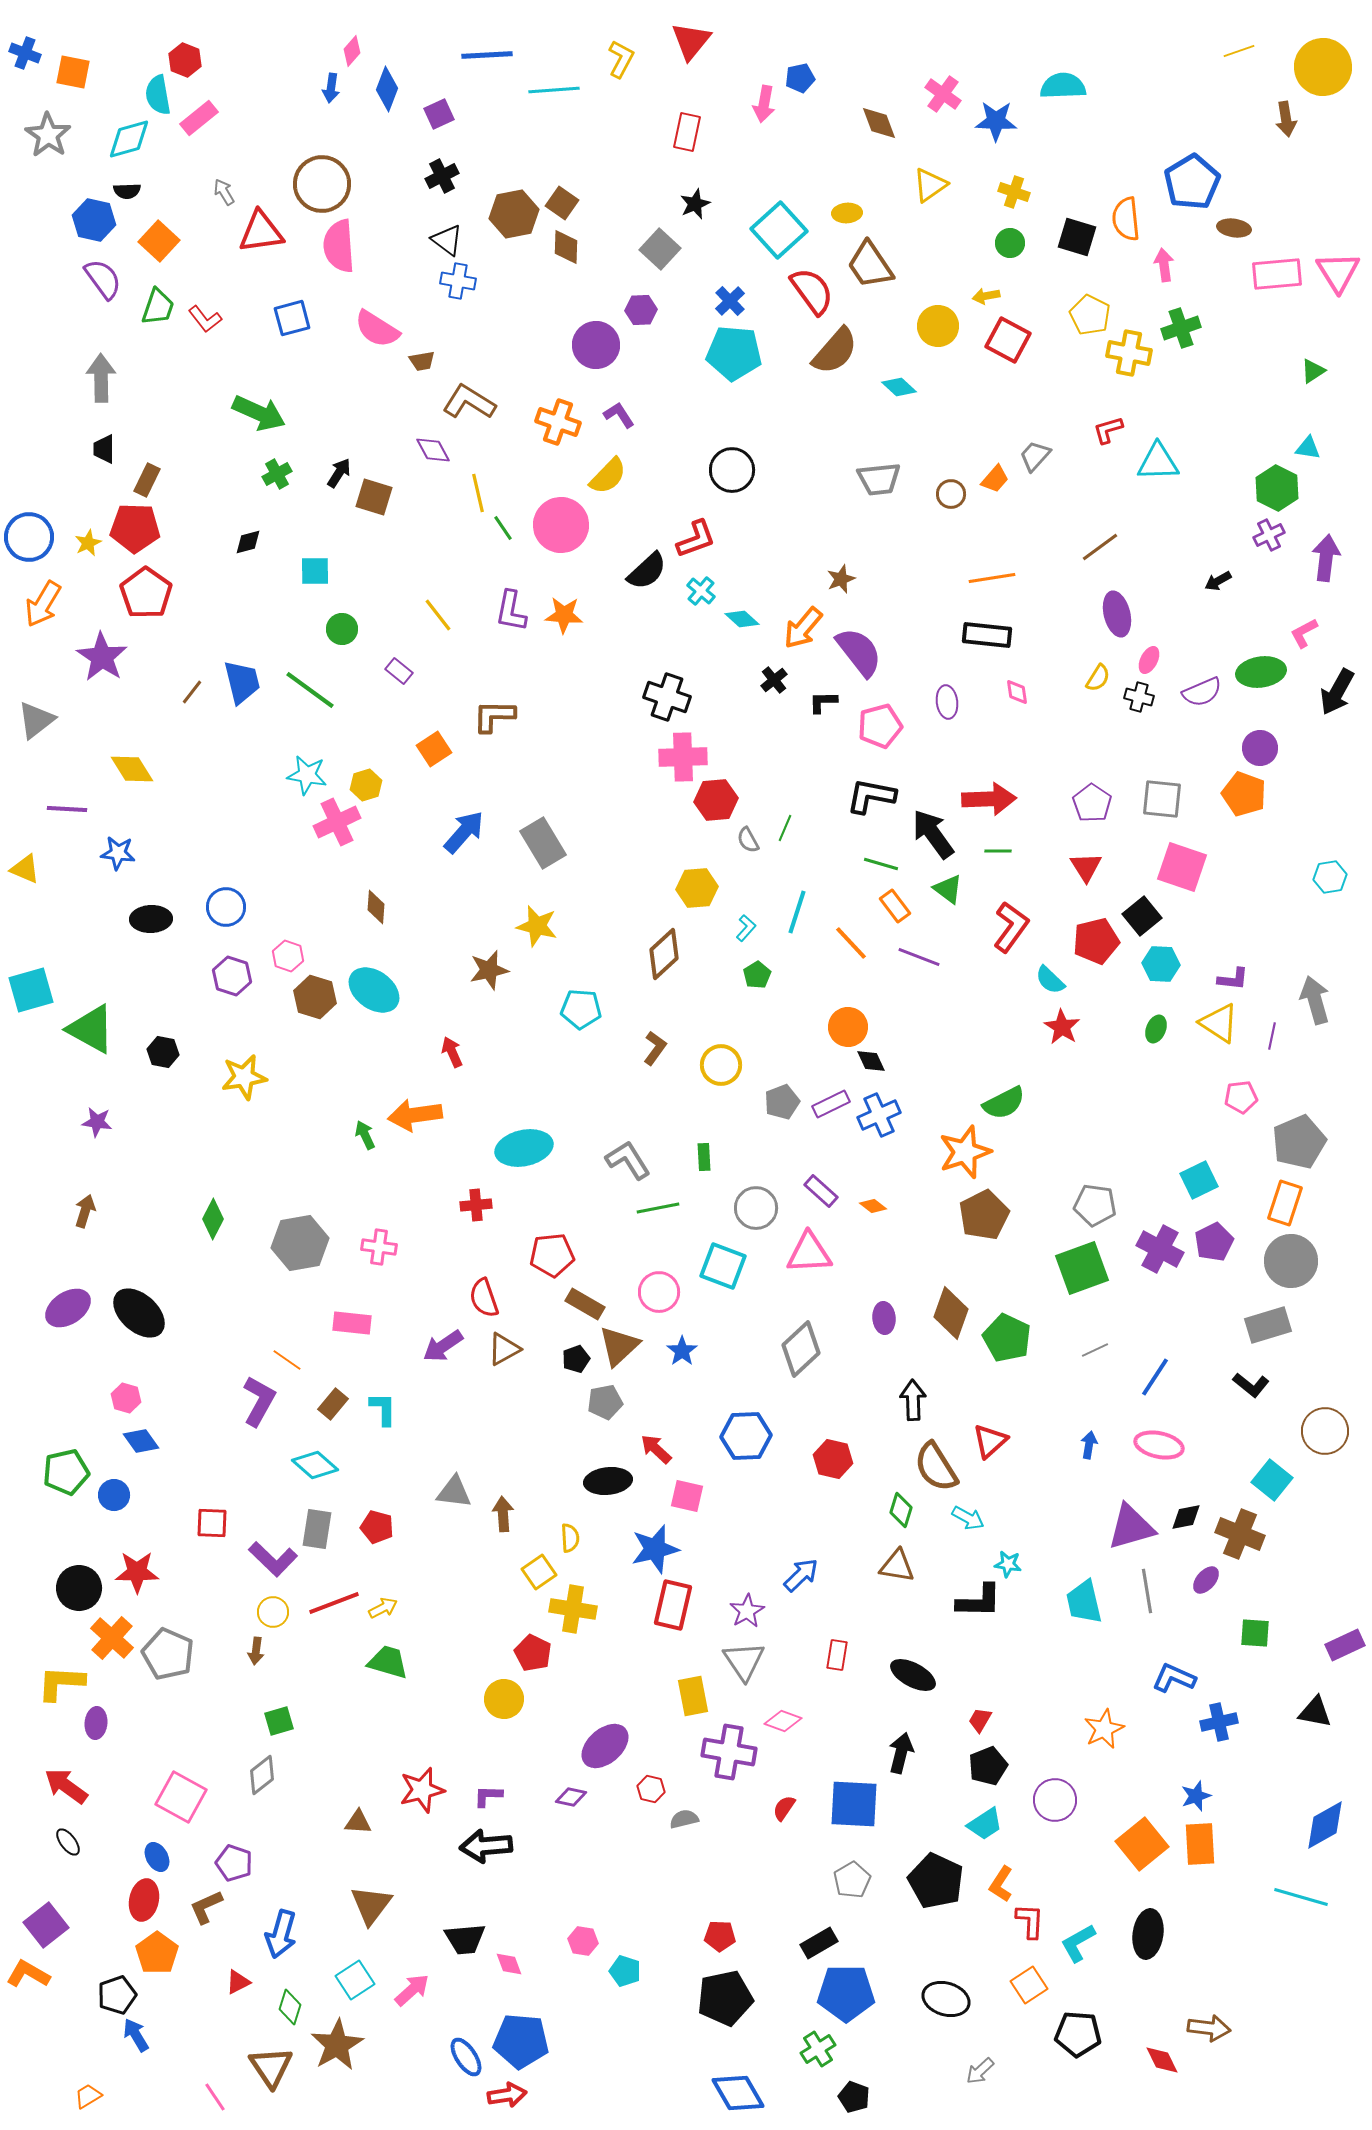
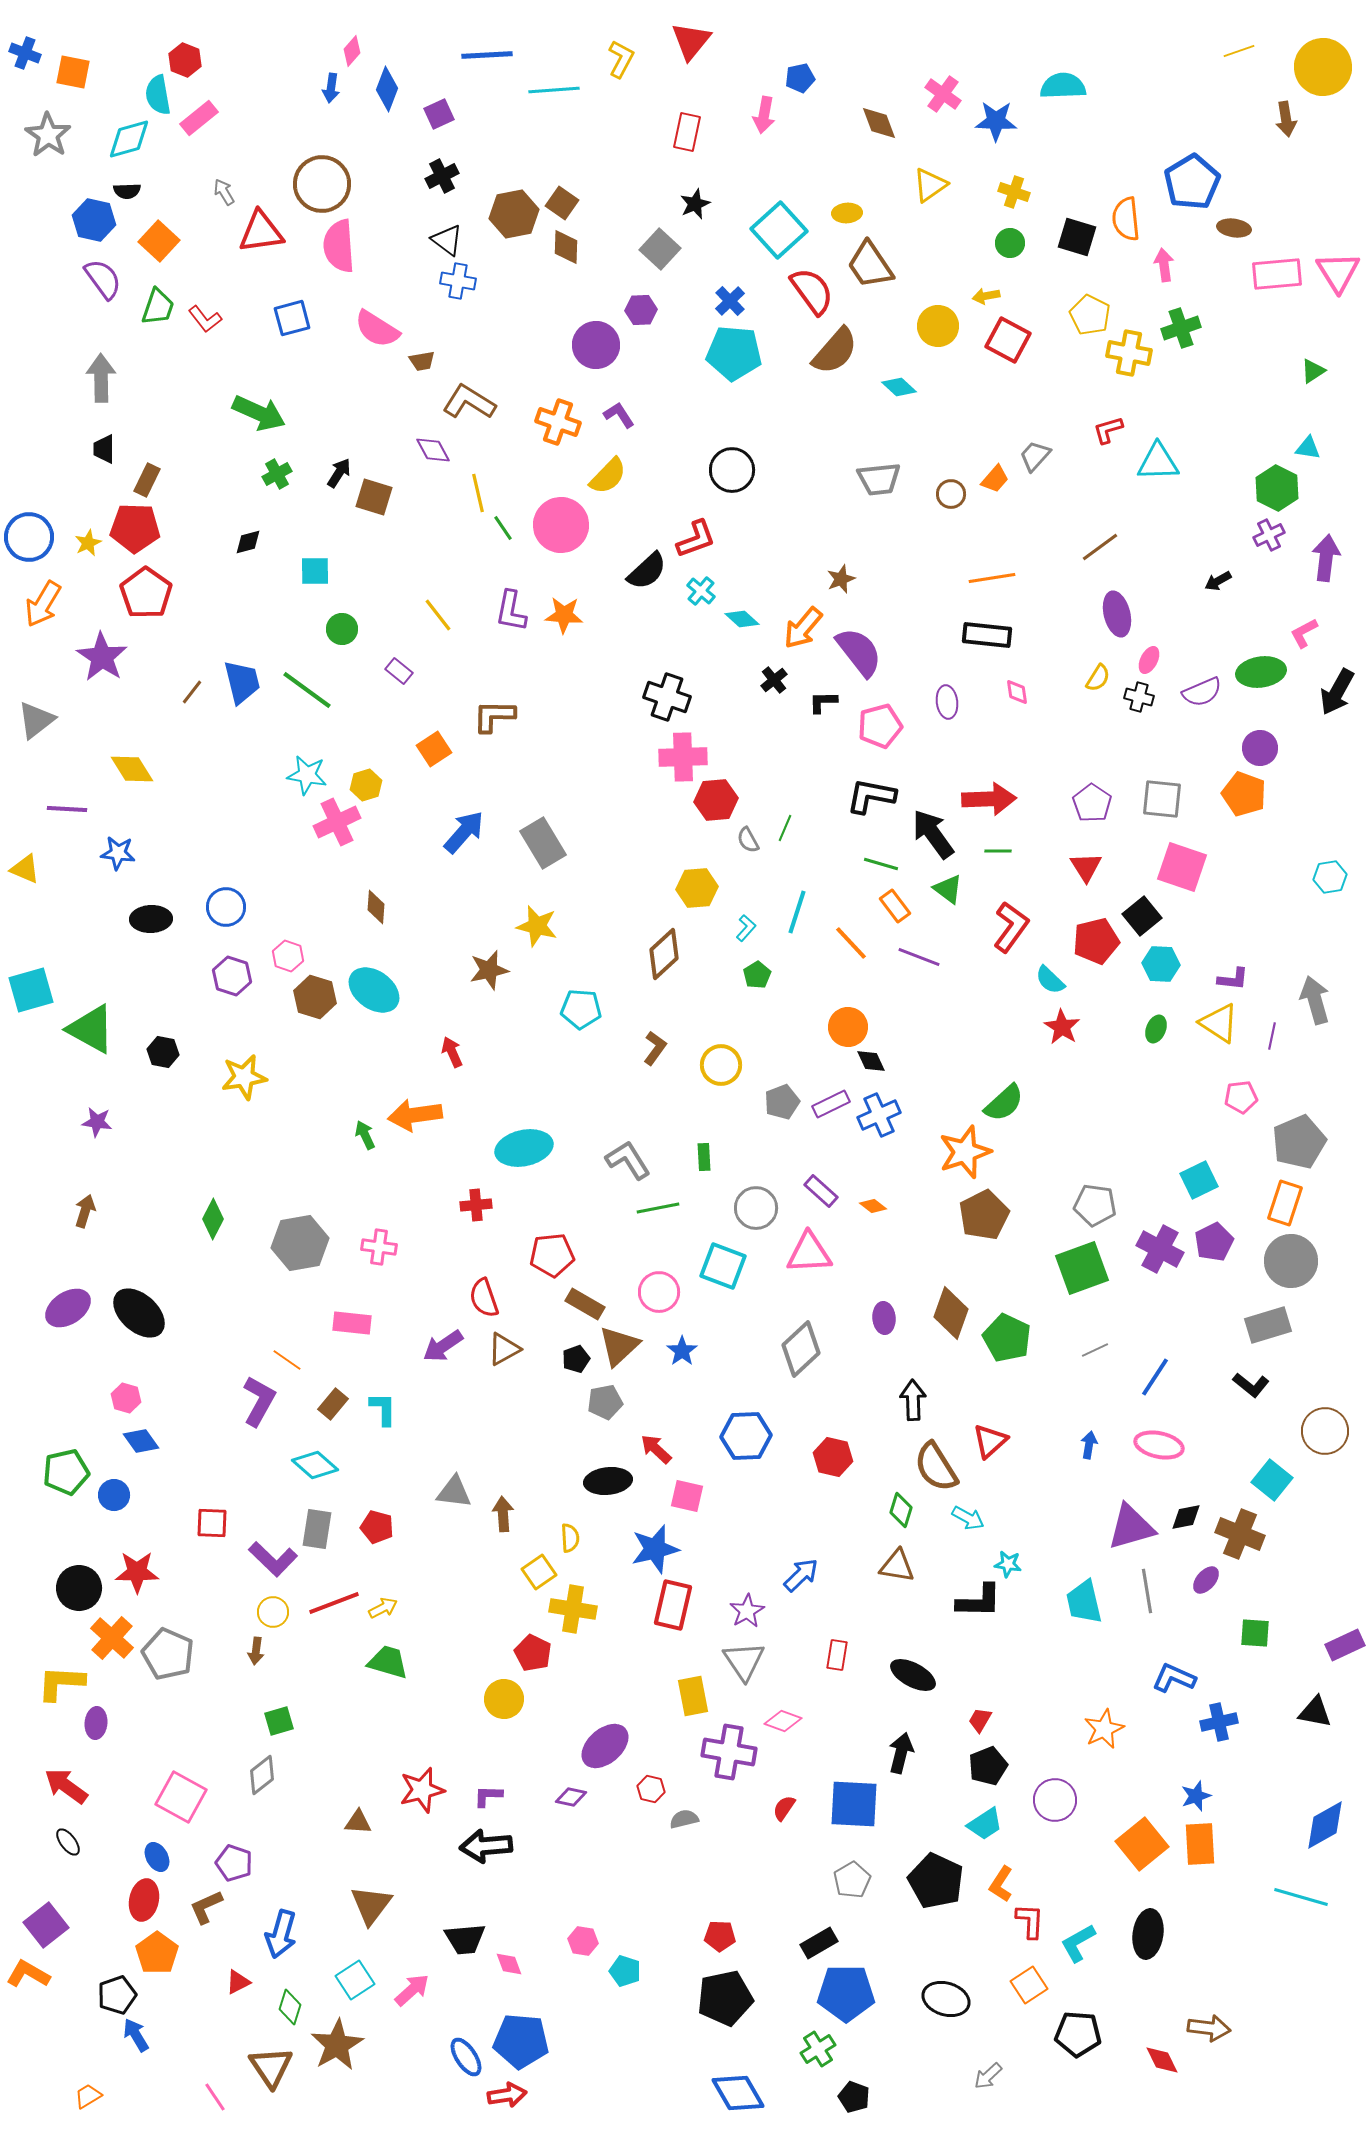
pink arrow at (764, 104): moved 11 px down
green line at (310, 690): moved 3 px left
green semicircle at (1004, 1103): rotated 15 degrees counterclockwise
red hexagon at (833, 1459): moved 2 px up
gray arrow at (980, 2071): moved 8 px right, 5 px down
